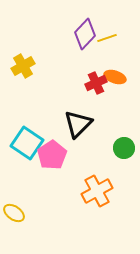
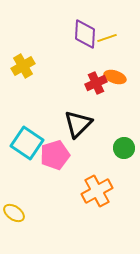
purple diamond: rotated 40 degrees counterclockwise
pink pentagon: moved 3 px right; rotated 16 degrees clockwise
